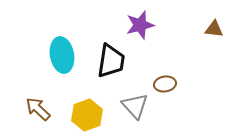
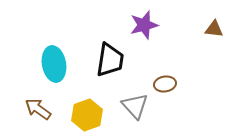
purple star: moved 4 px right
cyan ellipse: moved 8 px left, 9 px down
black trapezoid: moved 1 px left, 1 px up
brown arrow: rotated 8 degrees counterclockwise
